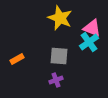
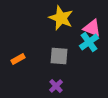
yellow star: moved 1 px right
orange rectangle: moved 1 px right
purple cross: moved 6 px down; rotated 24 degrees counterclockwise
